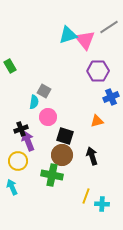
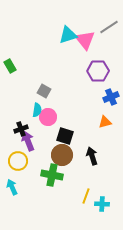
cyan semicircle: moved 3 px right, 8 px down
orange triangle: moved 8 px right, 1 px down
